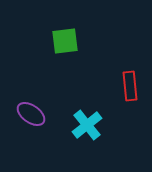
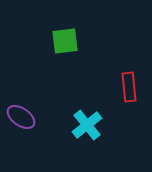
red rectangle: moved 1 px left, 1 px down
purple ellipse: moved 10 px left, 3 px down
